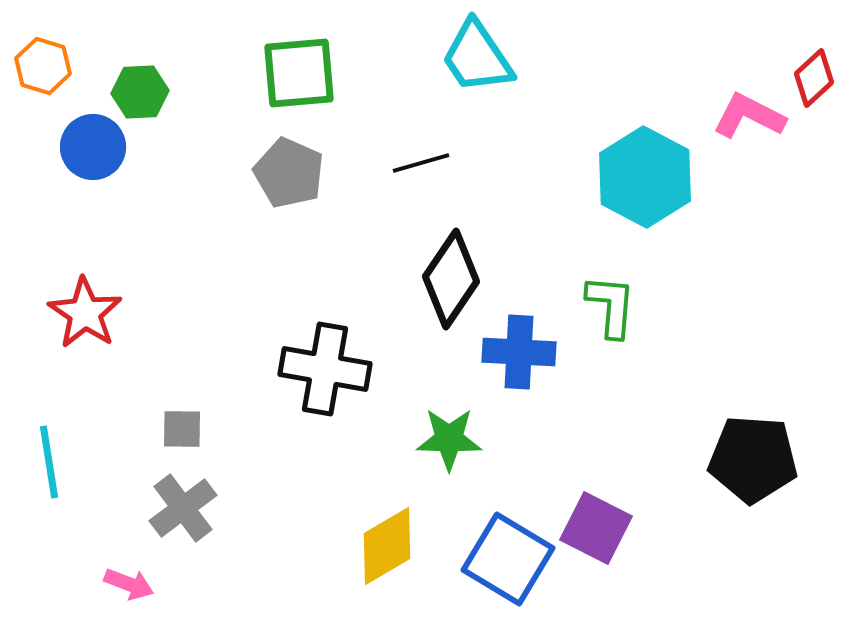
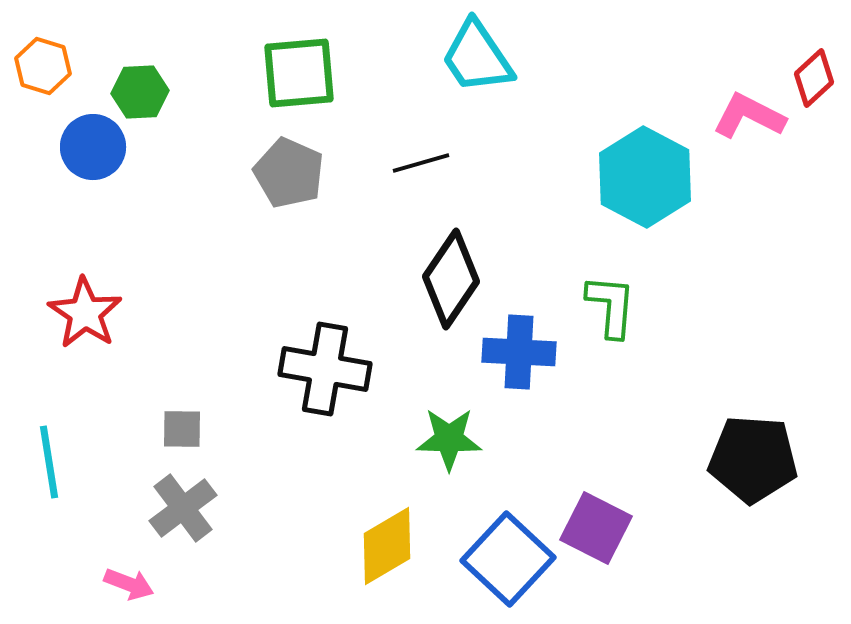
blue square: rotated 12 degrees clockwise
